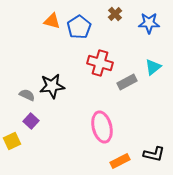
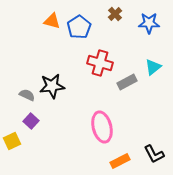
black L-shape: rotated 50 degrees clockwise
